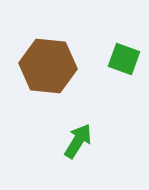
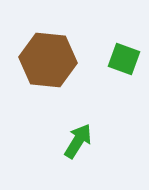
brown hexagon: moved 6 px up
